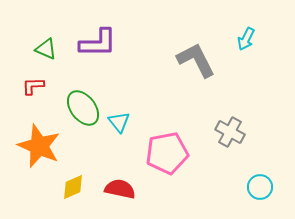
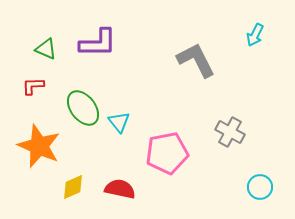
cyan arrow: moved 9 px right, 4 px up
